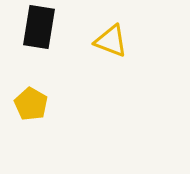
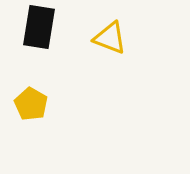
yellow triangle: moved 1 px left, 3 px up
